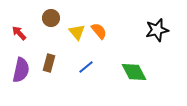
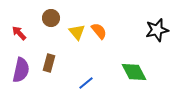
blue line: moved 16 px down
